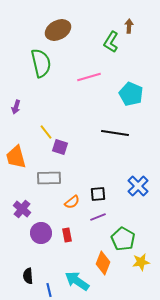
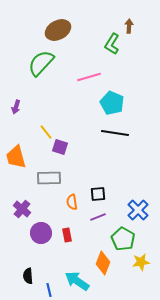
green L-shape: moved 1 px right, 2 px down
green semicircle: rotated 124 degrees counterclockwise
cyan pentagon: moved 19 px left, 9 px down
blue cross: moved 24 px down
orange semicircle: rotated 119 degrees clockwise
